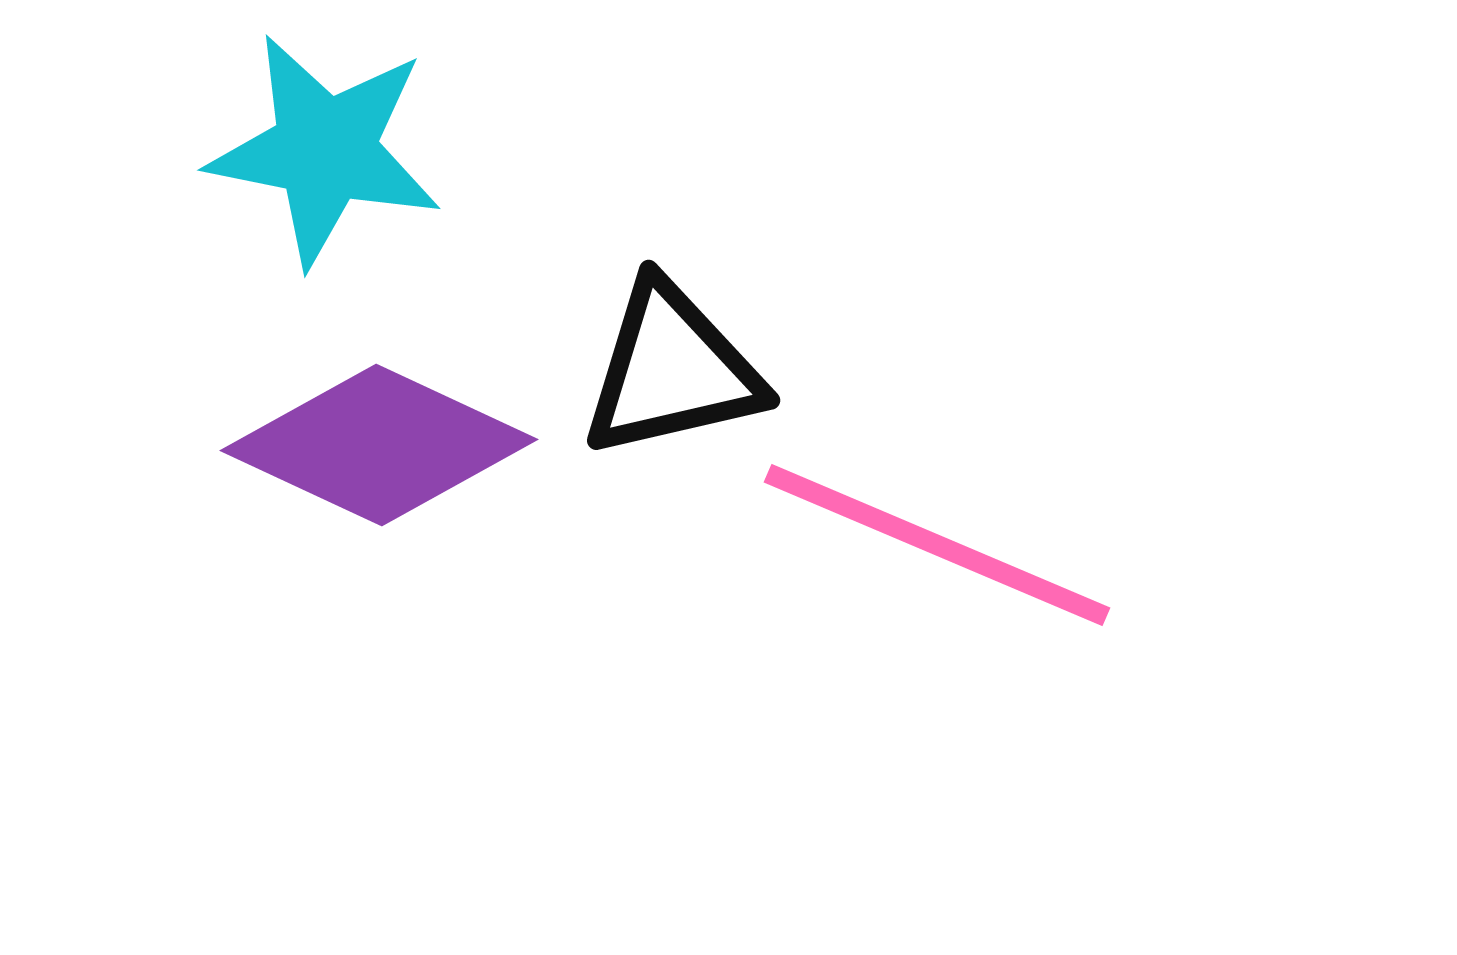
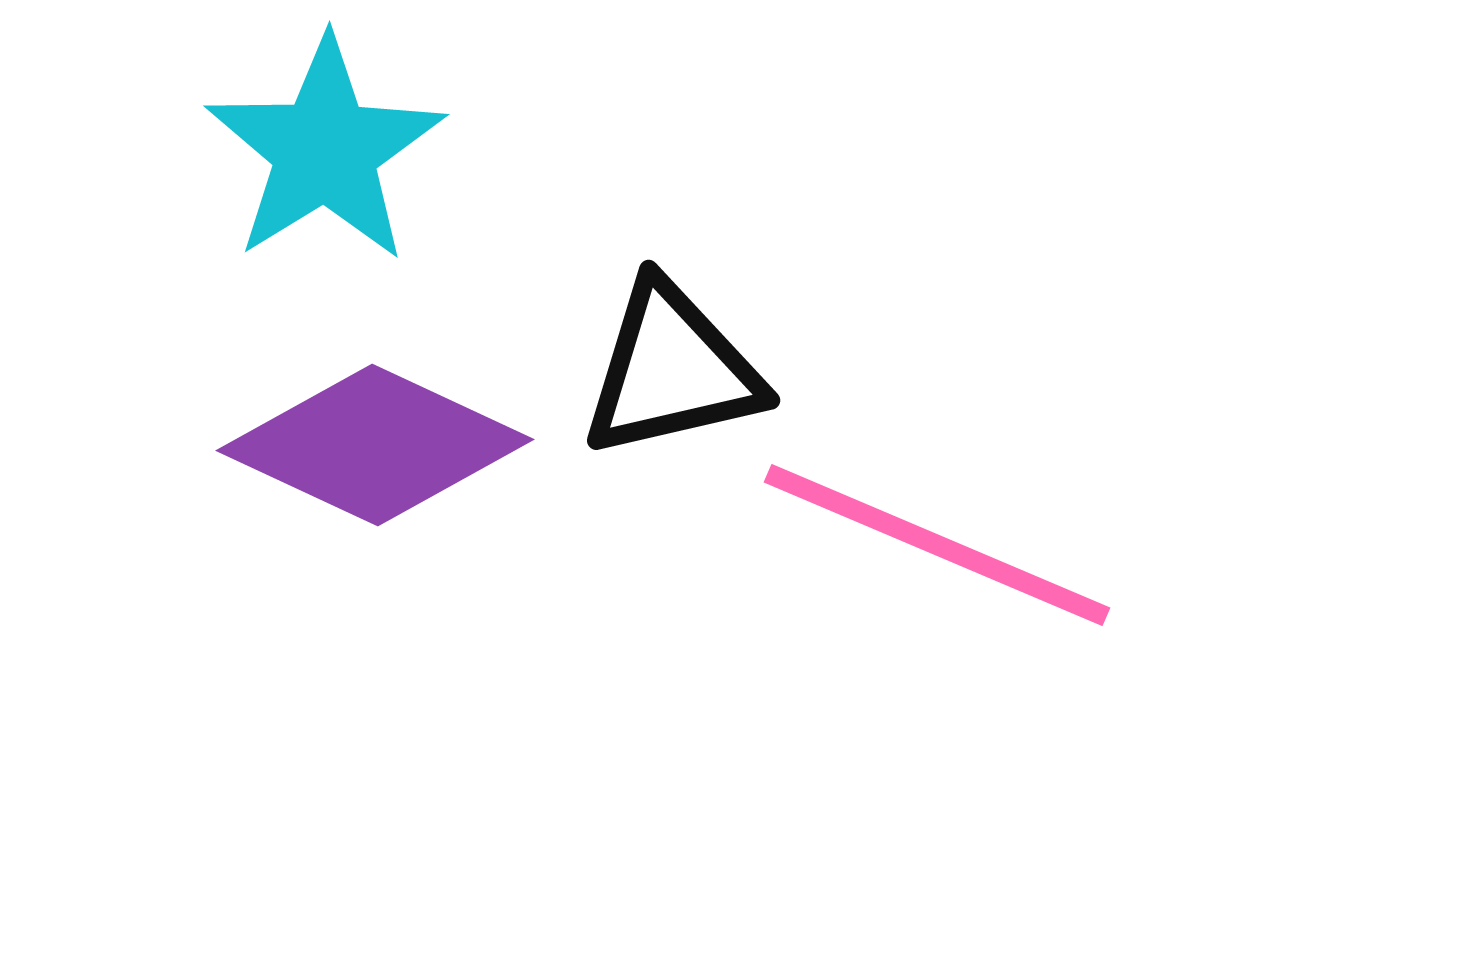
cyan star: rotated 29 degrees clockwise
purple diamond: moved 4 px left
